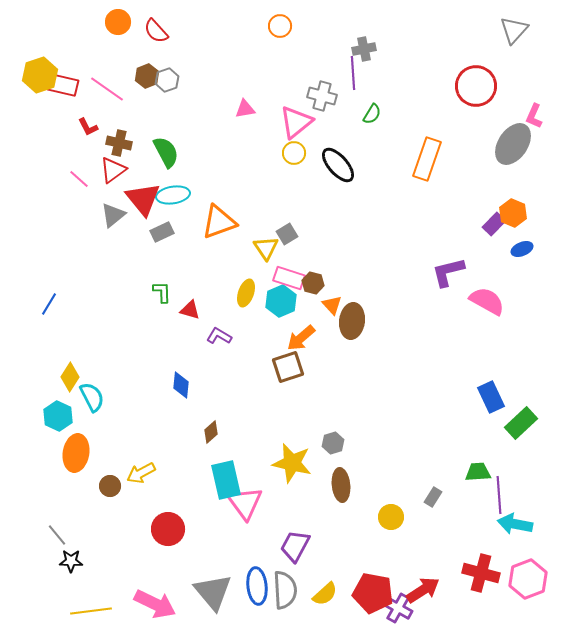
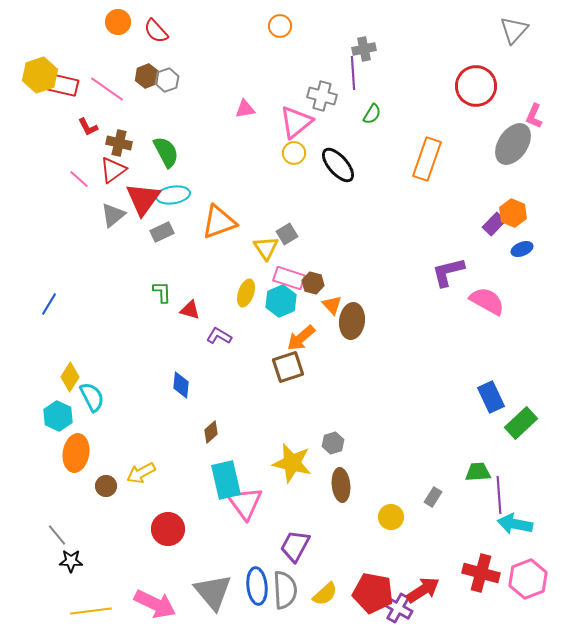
red triangle at (143, 199): rotated 15 degrees clockwise
brown circle at (110, 486): moved 4 px left
